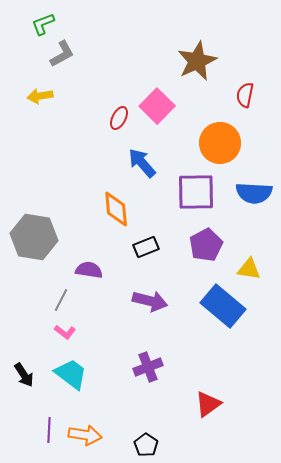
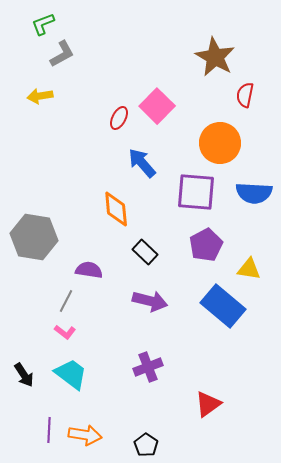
brown star: moved 18 px right, 4 px up; rotated 18 degrees counterclockwise
purple square: rotated 6 degrees clockwise
black rectangle: moved 1 px left, 5 px down; rotated 65 degrees clockwise
gray line: moved 5 px right, 1 px down
